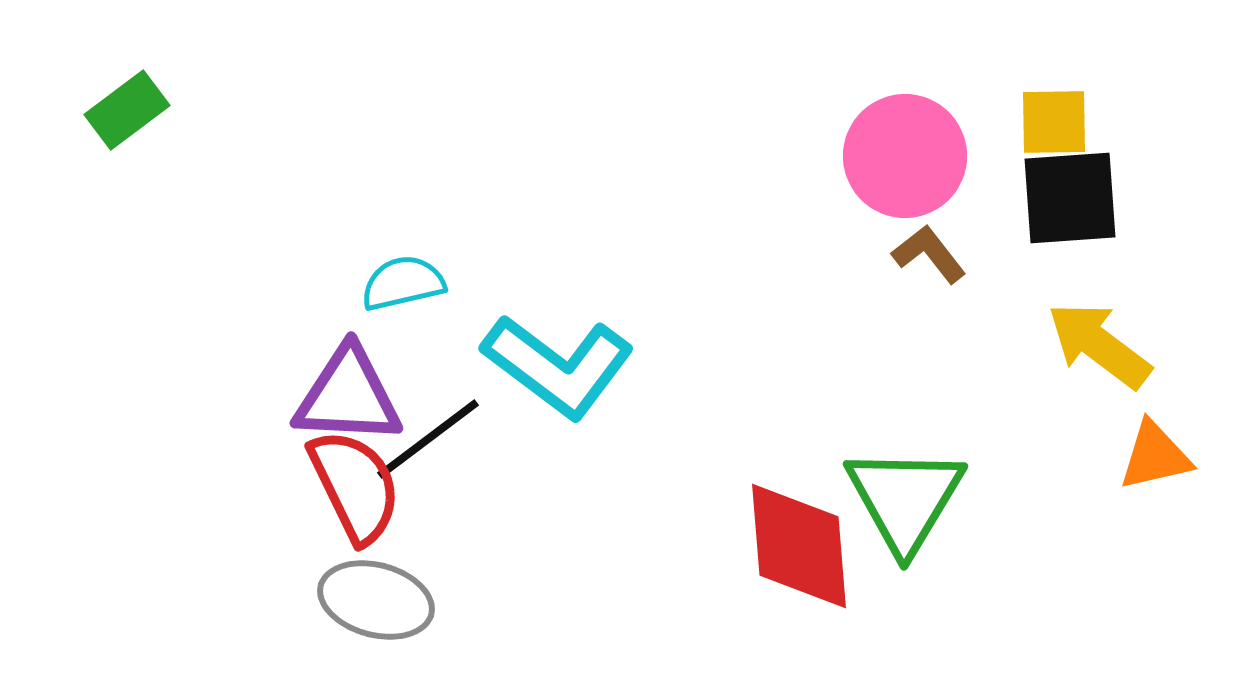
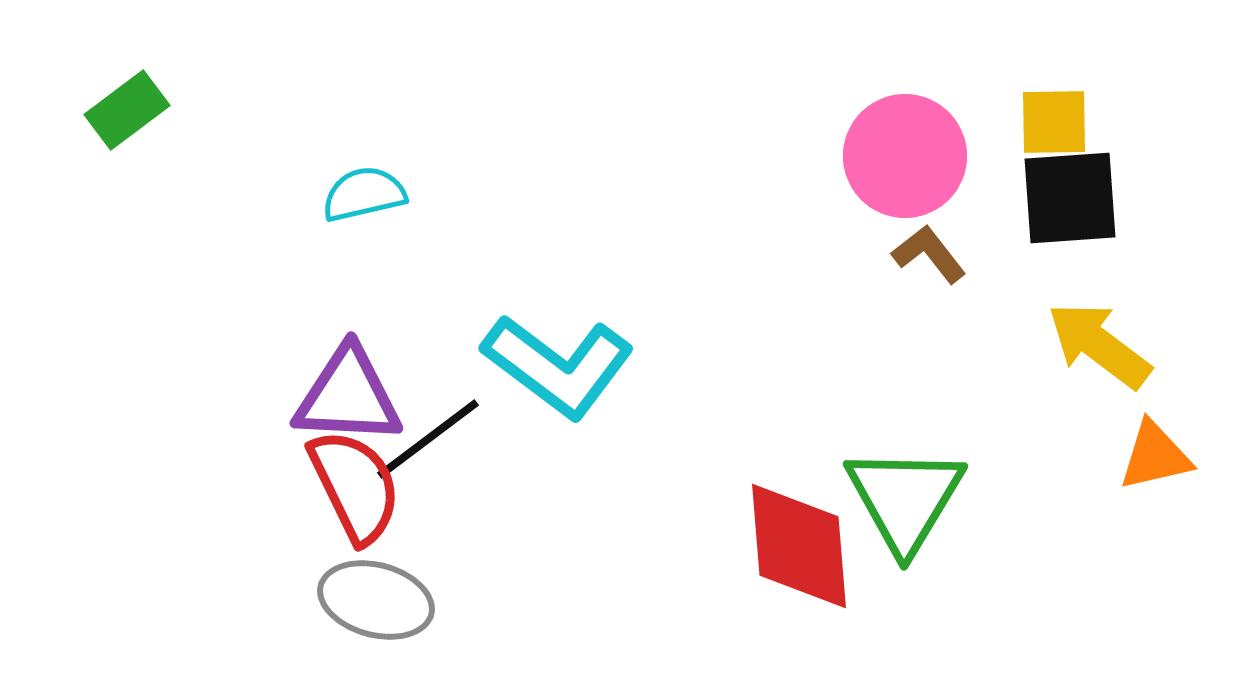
cyan semicircle: moved 39 px left, 89 px up
